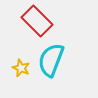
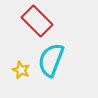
yellow star: moved 2 px down
